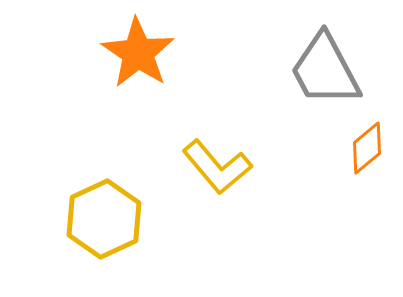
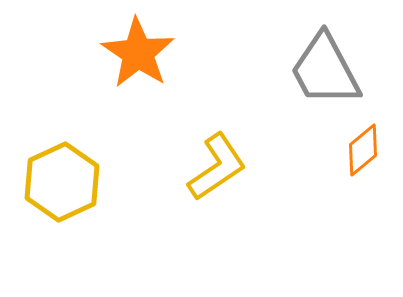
orange diamond: moved 4 px left, 2 px down
yellow L-shape: rotated 84 degrees counterclockwise
yellow hexagon: moved 42 px left, 37 px up
